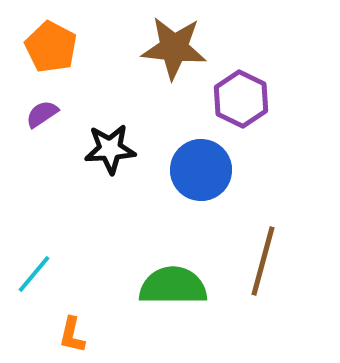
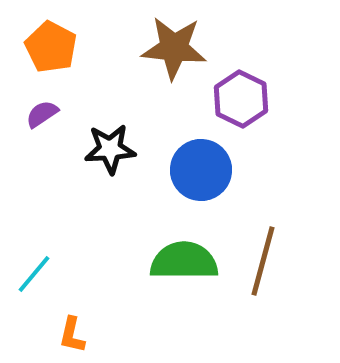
green semicircle: moved 11 px right, 25 px up
